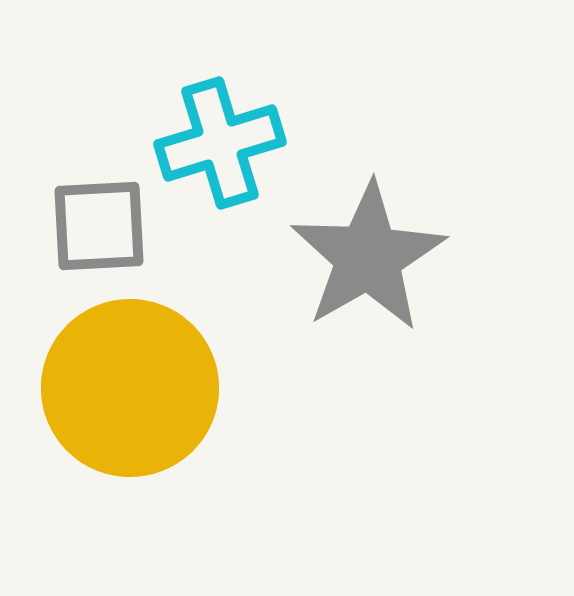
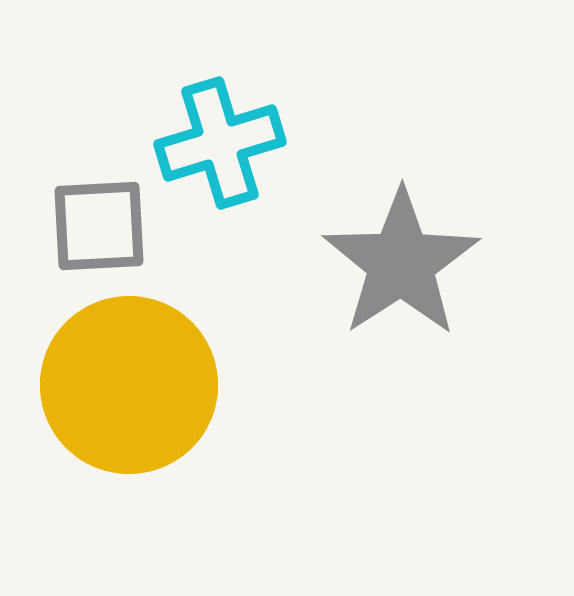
gray star: moved 33 px right, 6 px down; rotated 3 degrees counterclockwise
yellow circle: moved 1 px left, 3 px up
